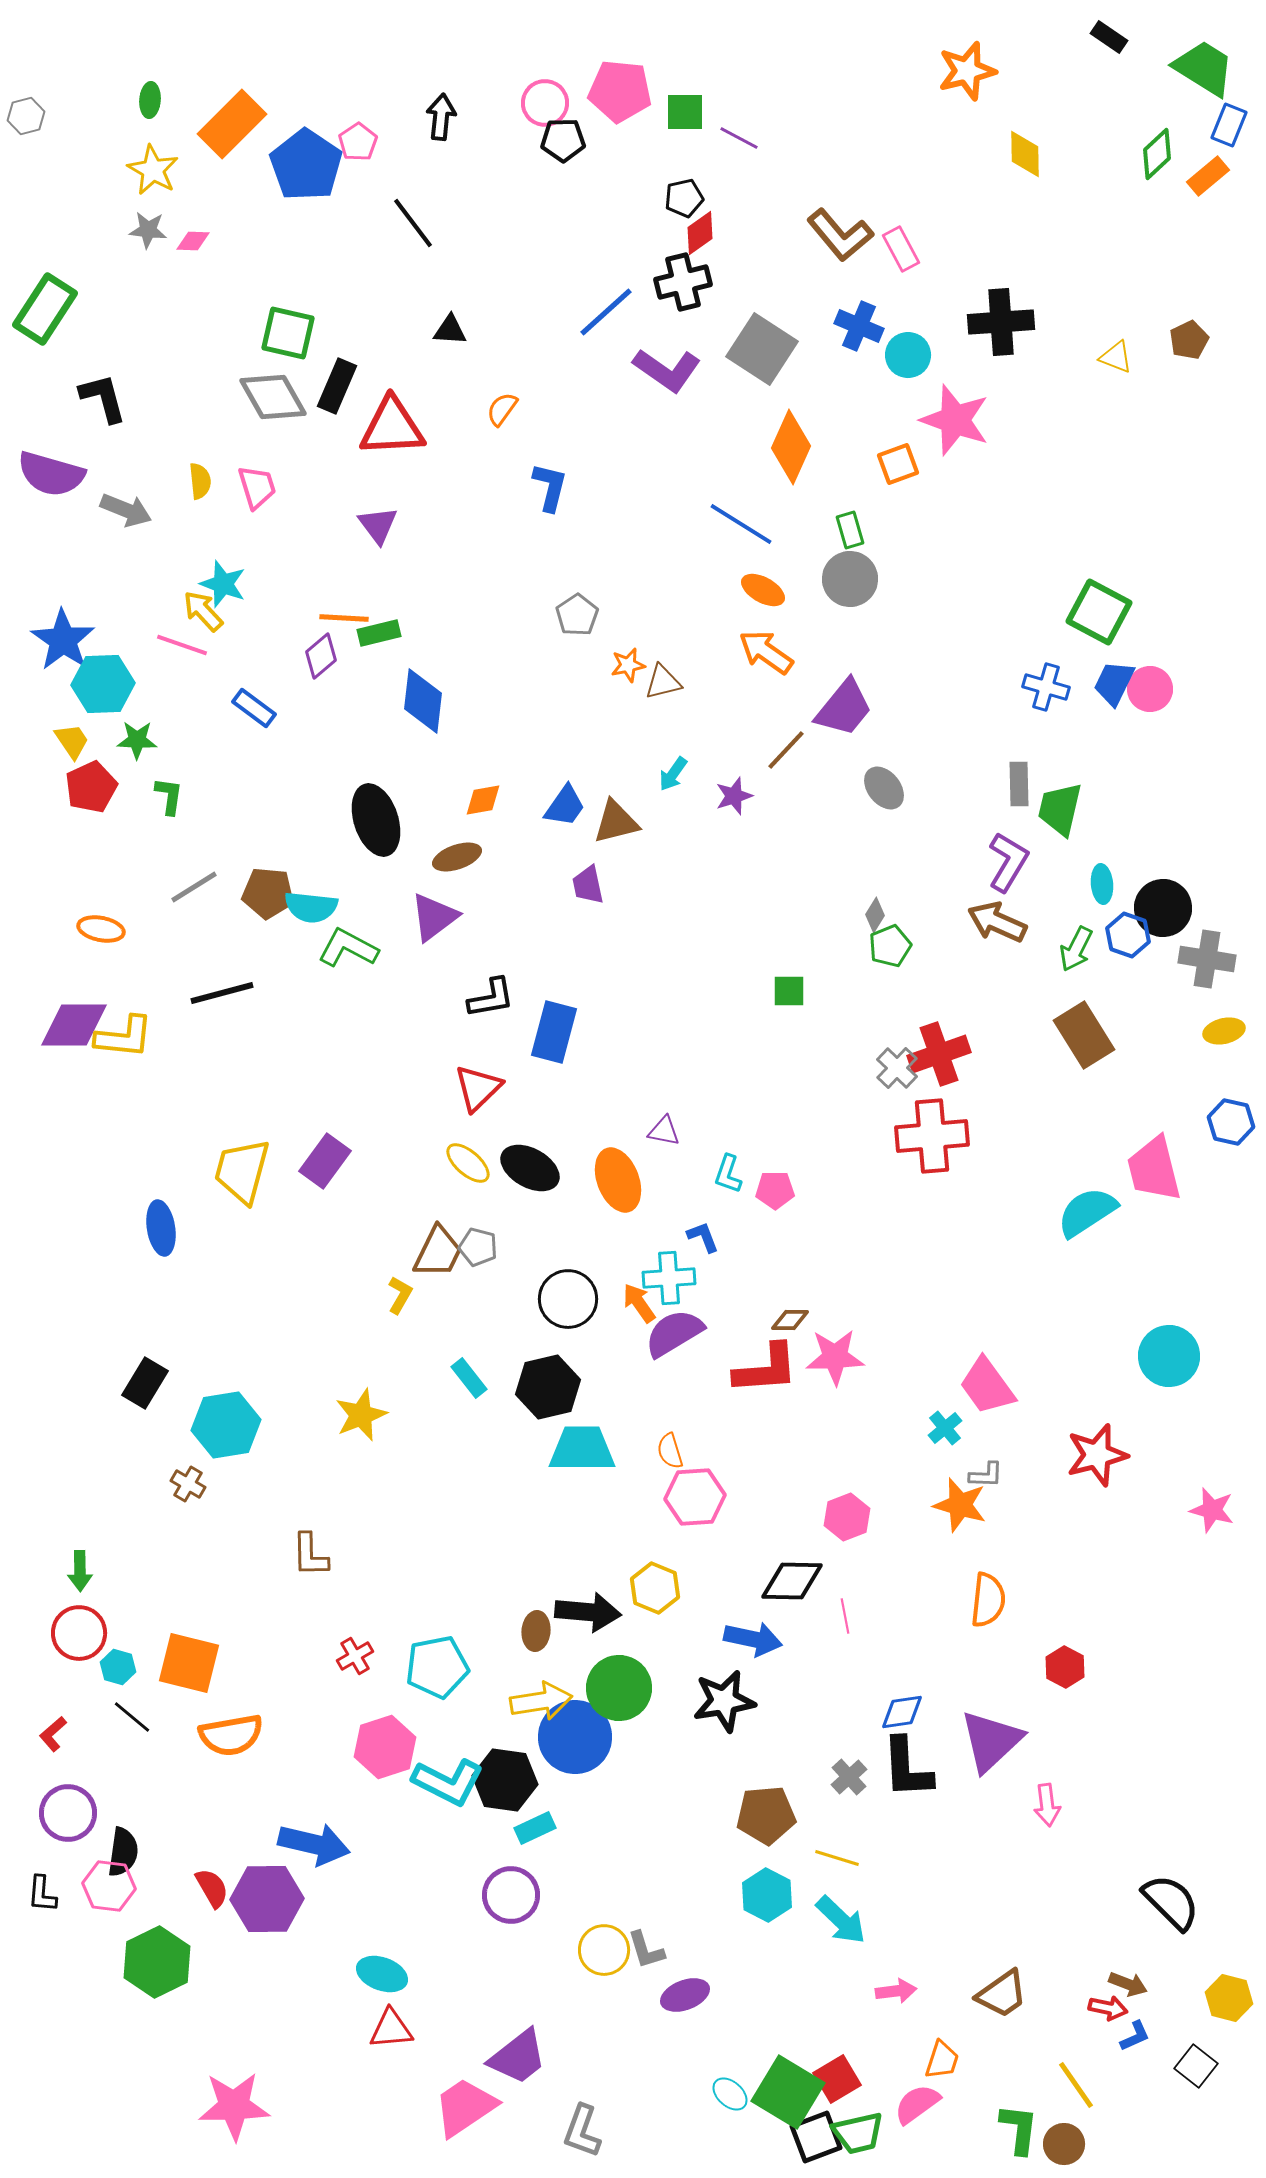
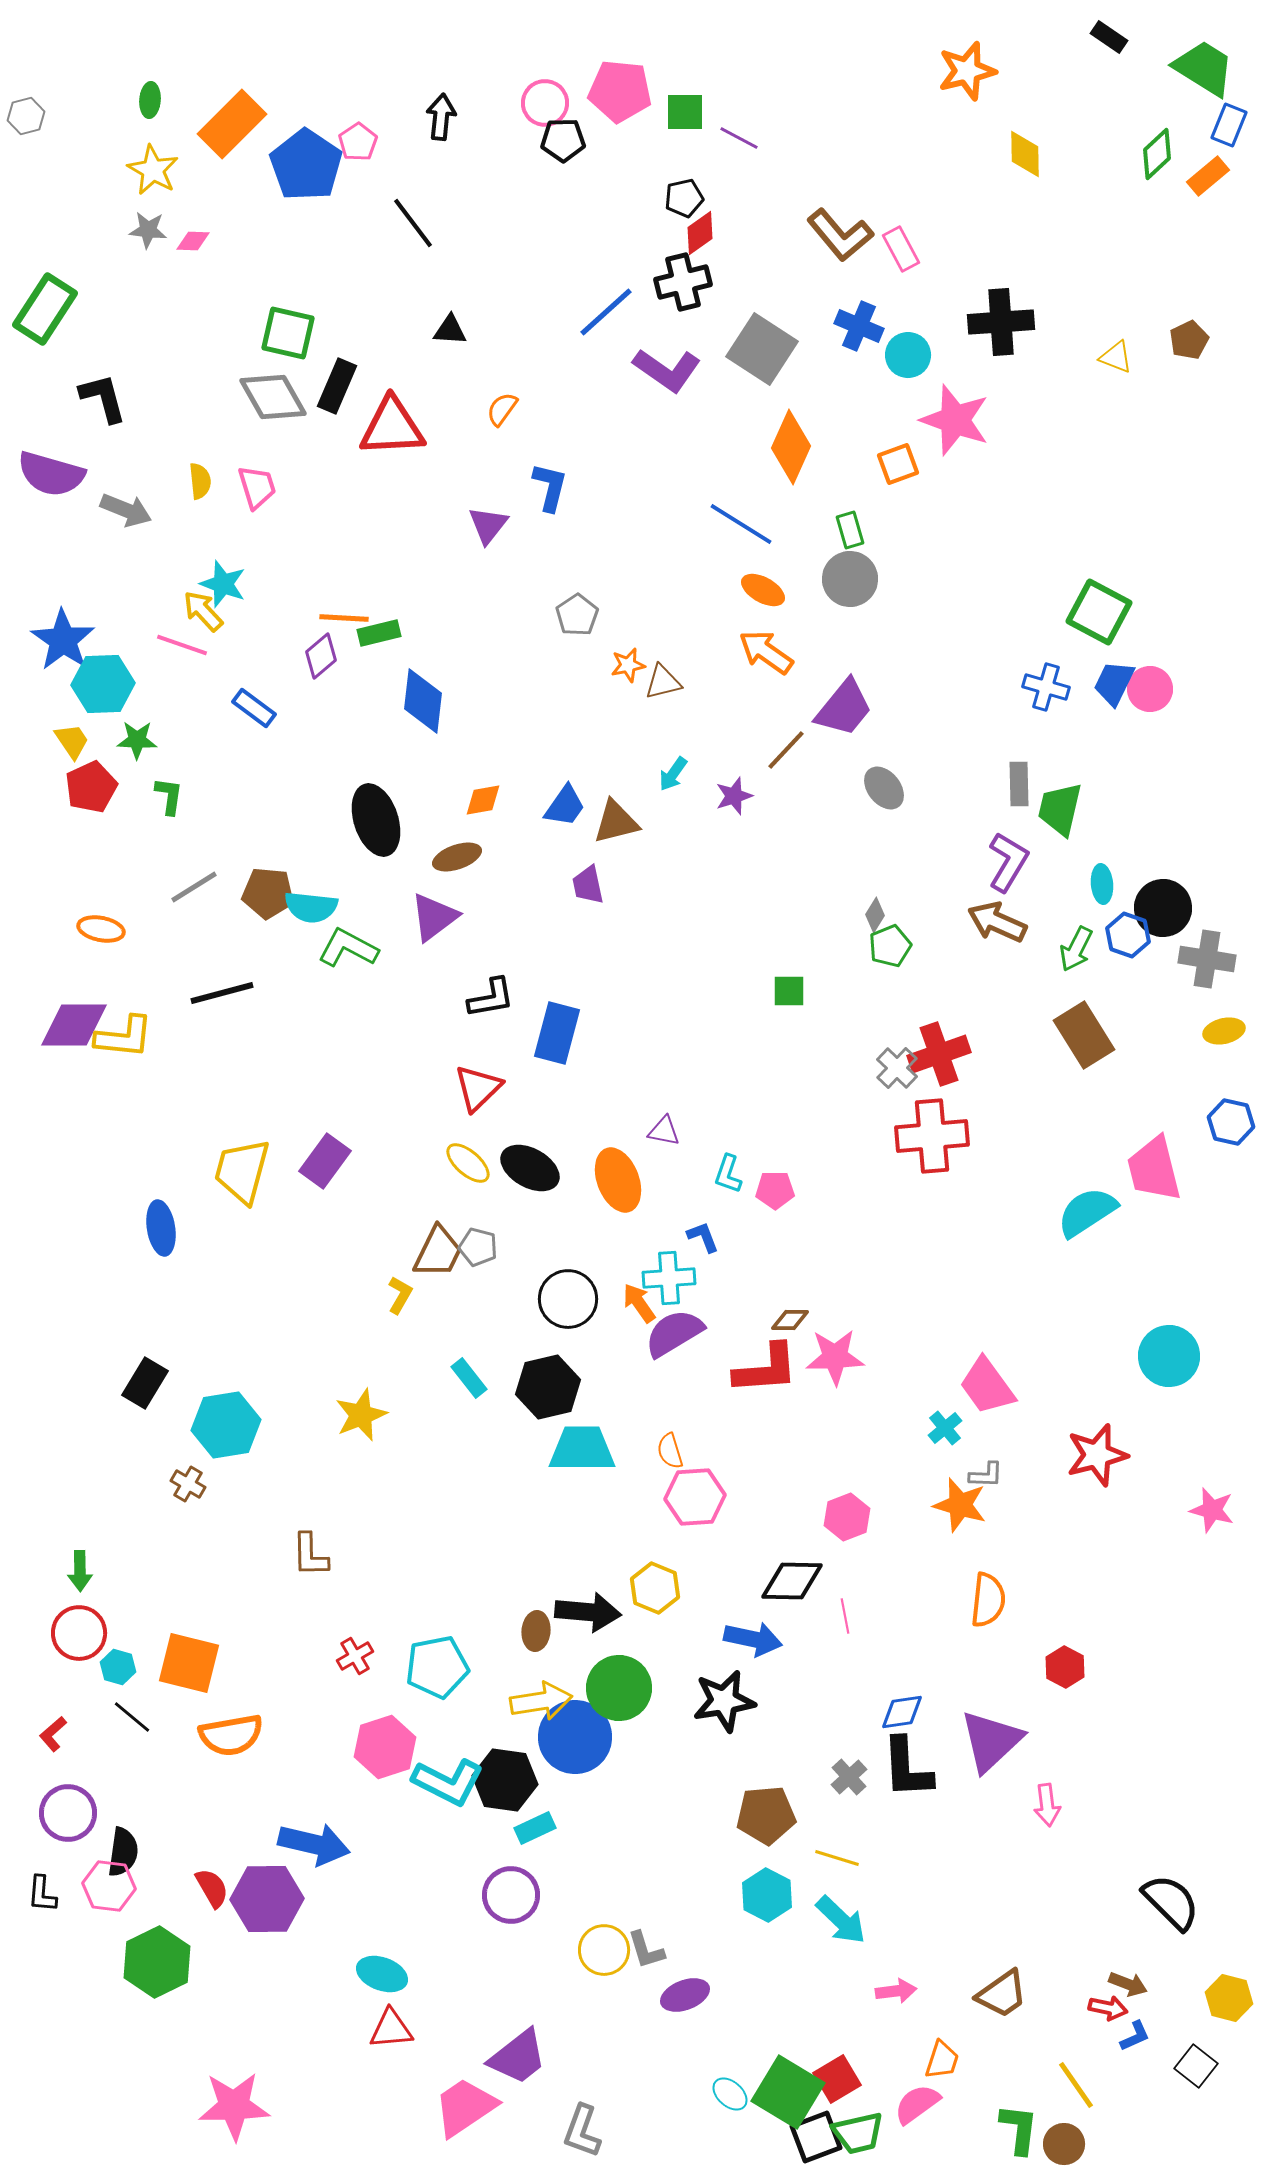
purple triangle at (378, 525): moved 110 px right; rotated 15 degrees clockwise
blue rectangle at (554, 1032): moved 3 px right, 1 px down
